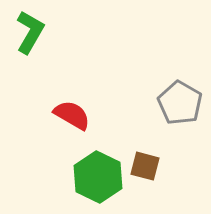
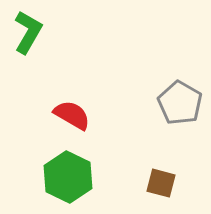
green L-shape: moved 2 px left
brown square: moved 16 px right, 17 px down
green hexagon: moved 30 px left
